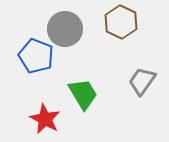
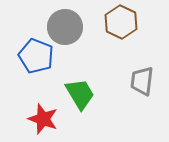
gray circle: moved 2 px up
gray trapezoid: rotated 28 degrees counterclockwise
green trapezoid: moved 3 px left
red star: moved 2 px left; rotated 8 degrees counterclockwise
